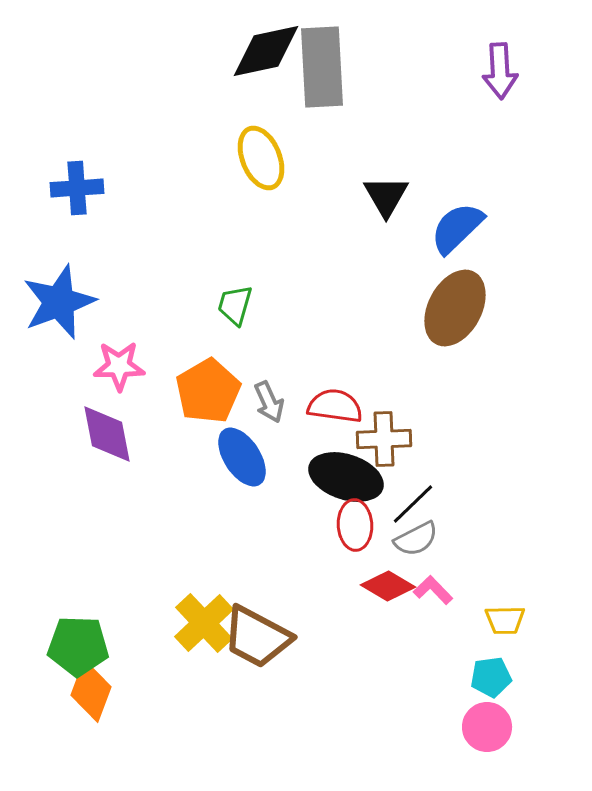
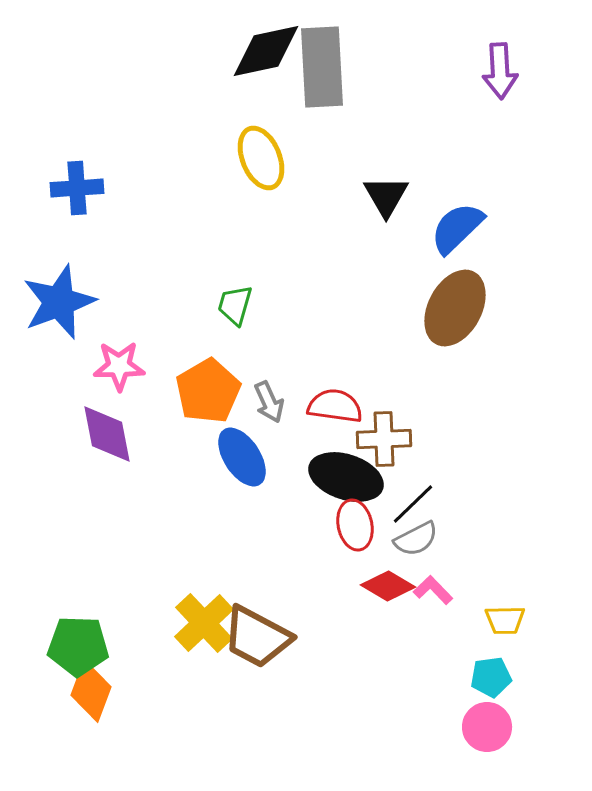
red ellipse: rotated 9 degrees counterclockwise
